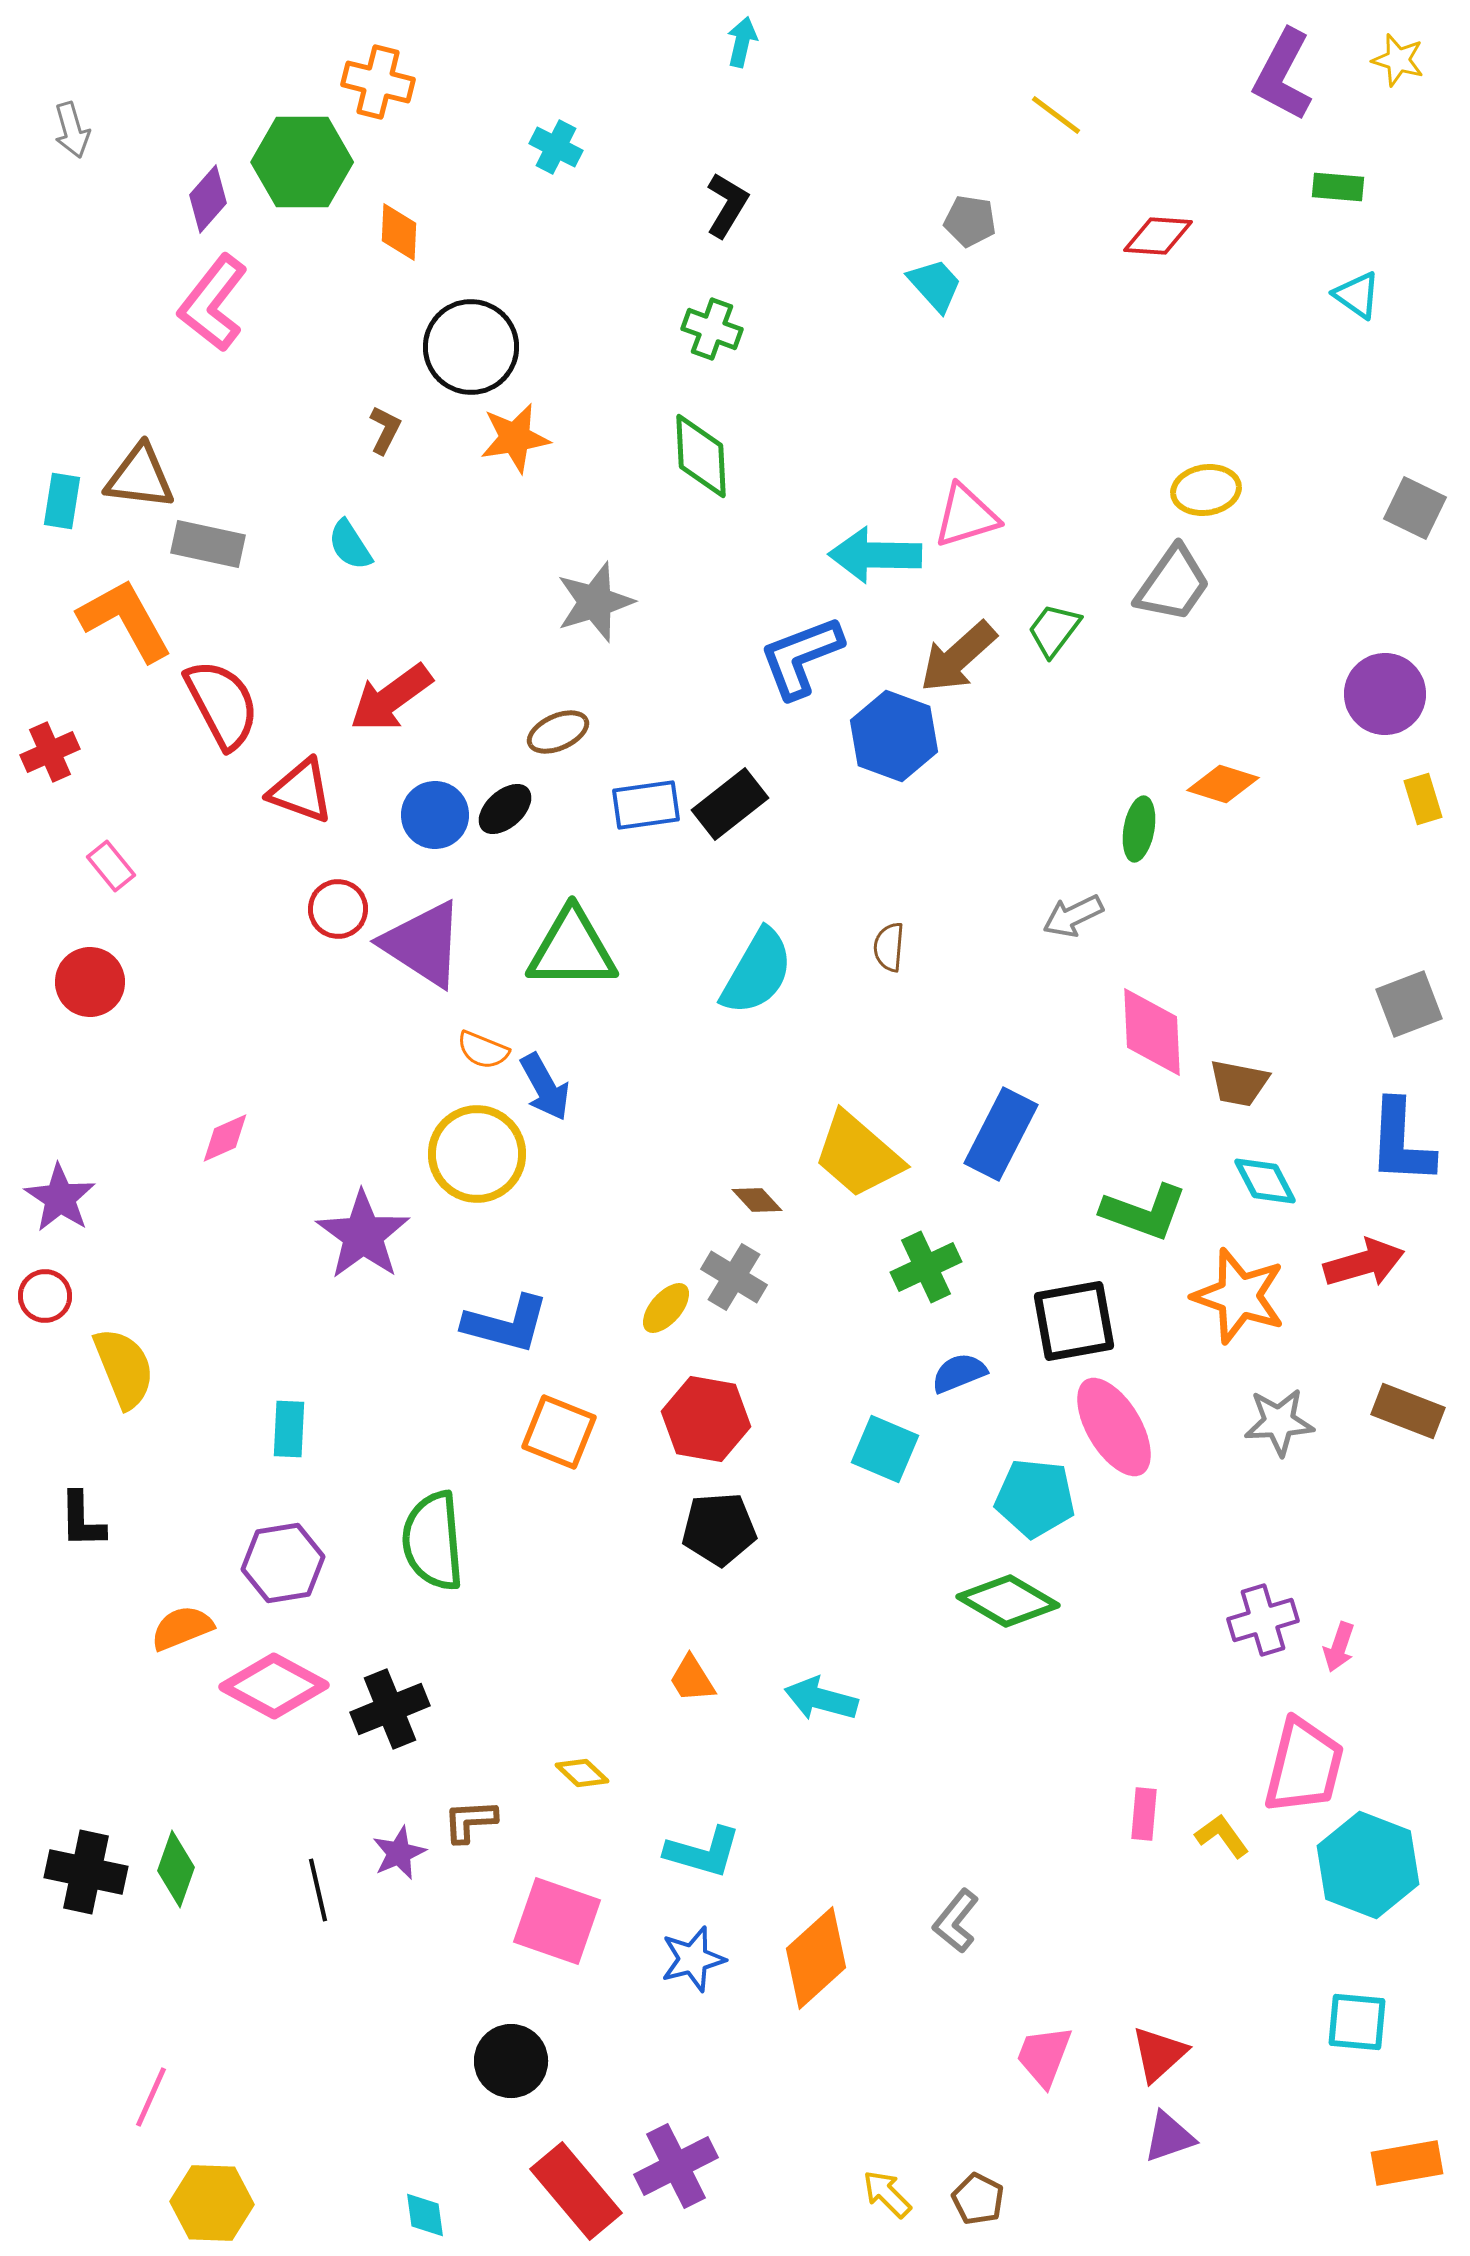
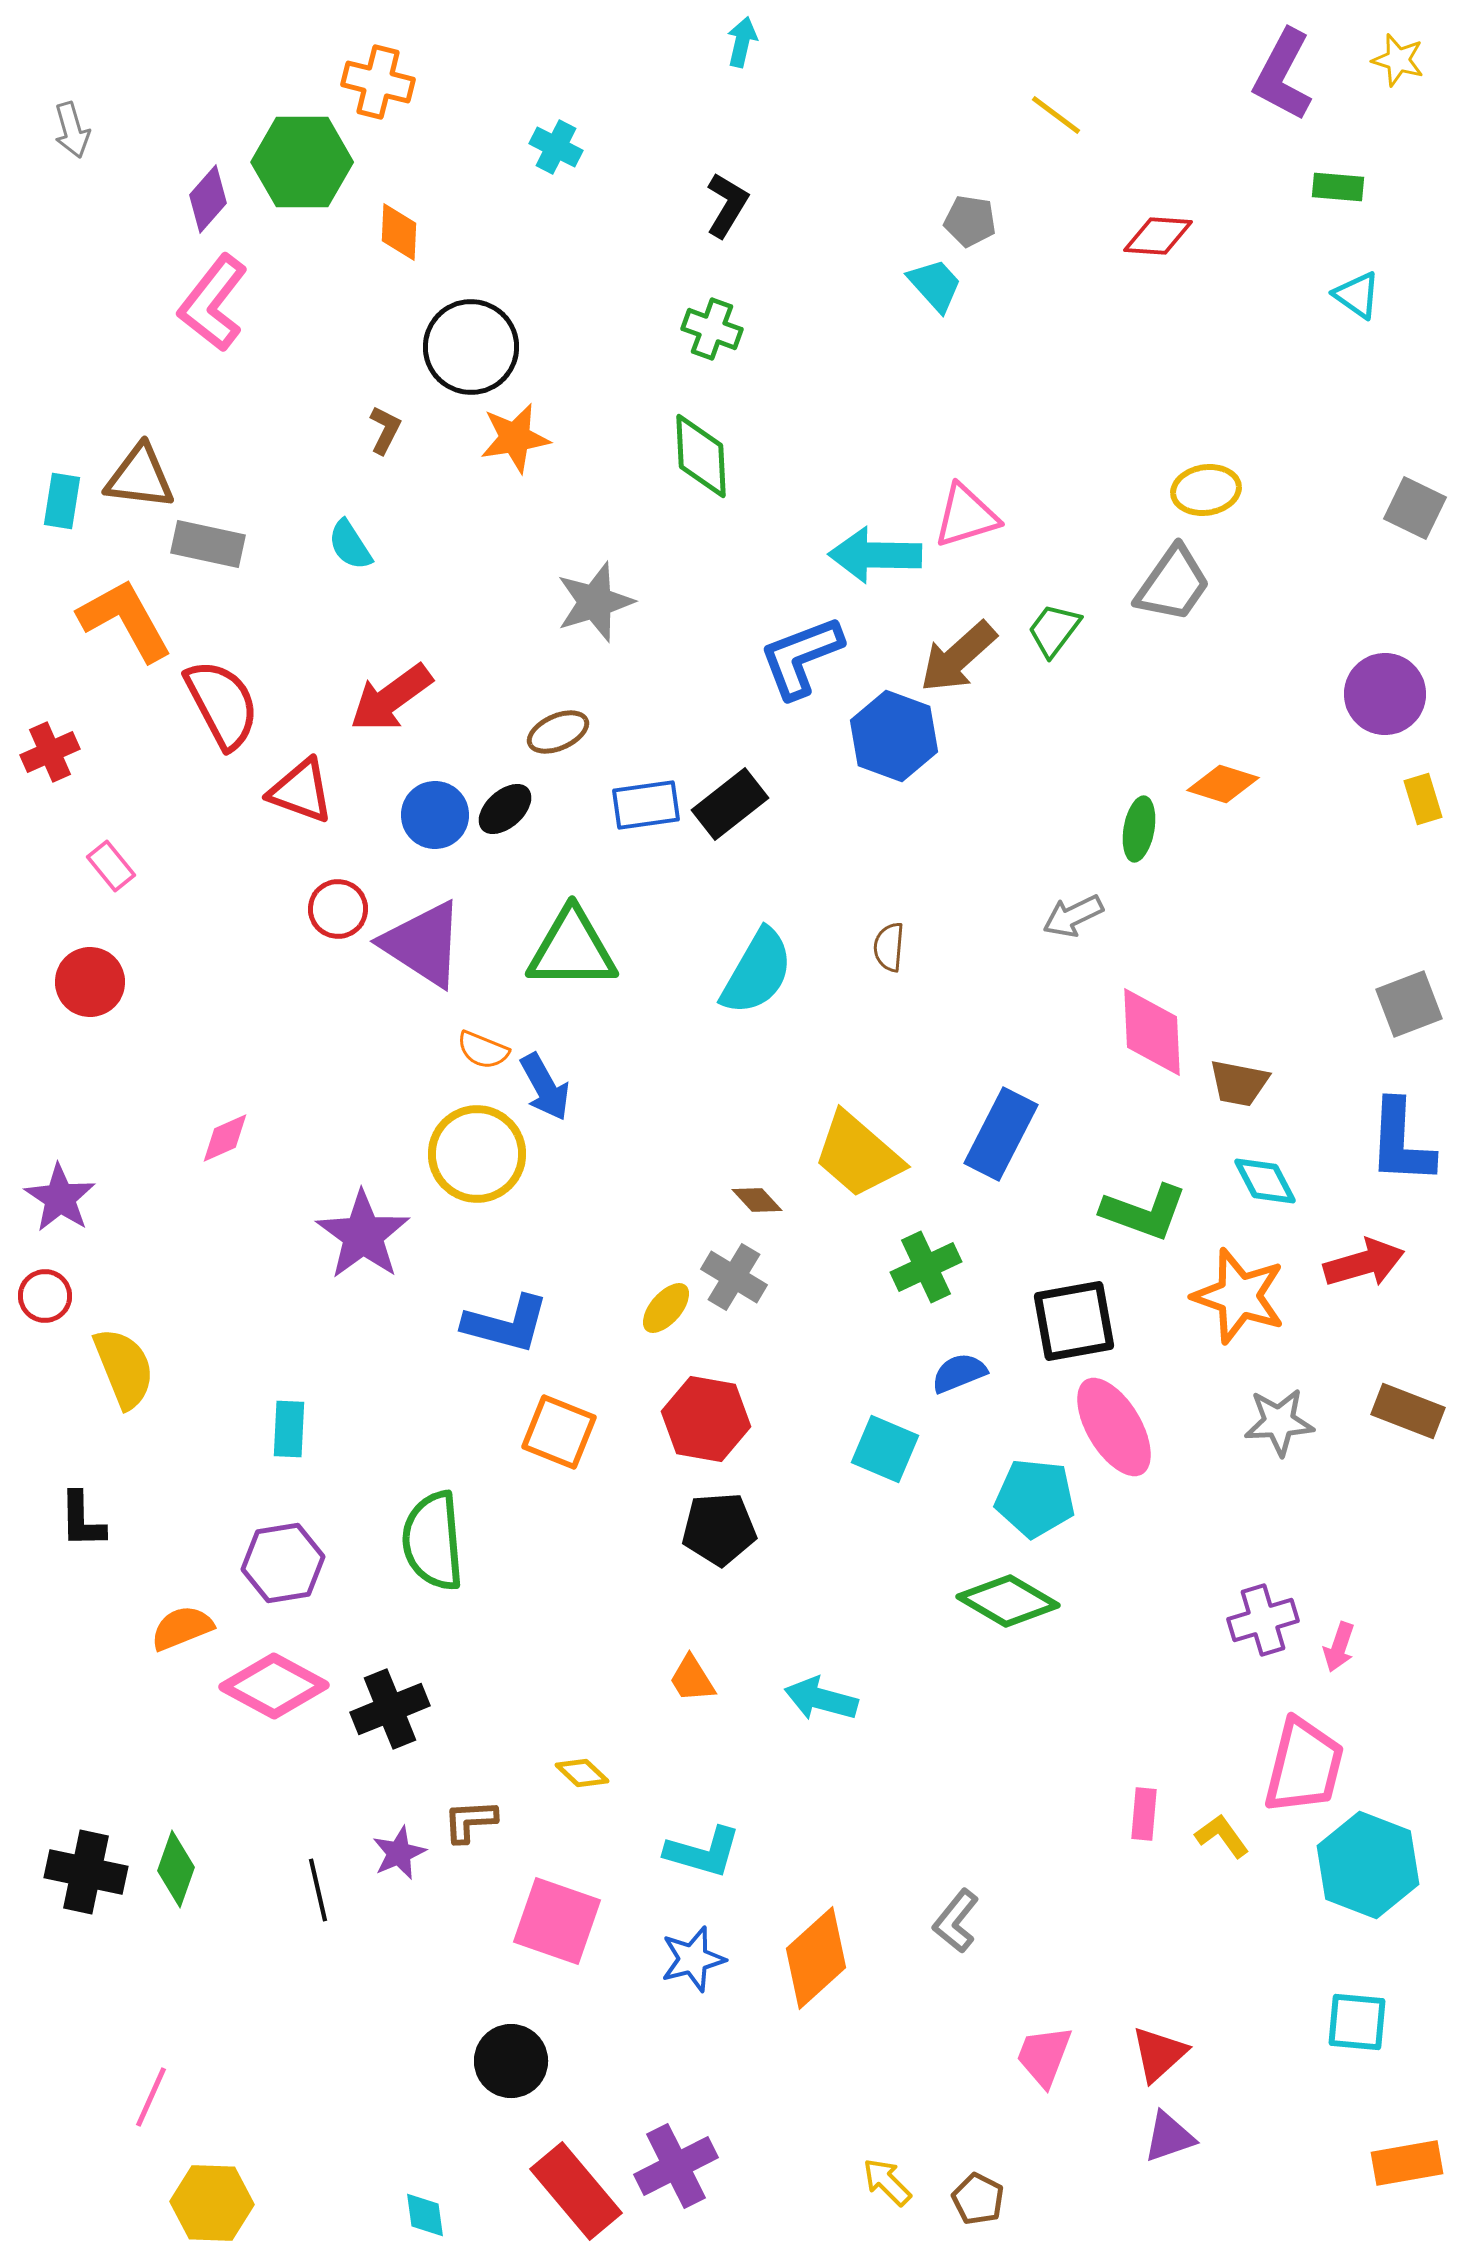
yellow arrow at (887, 2194): moved 12 px up
